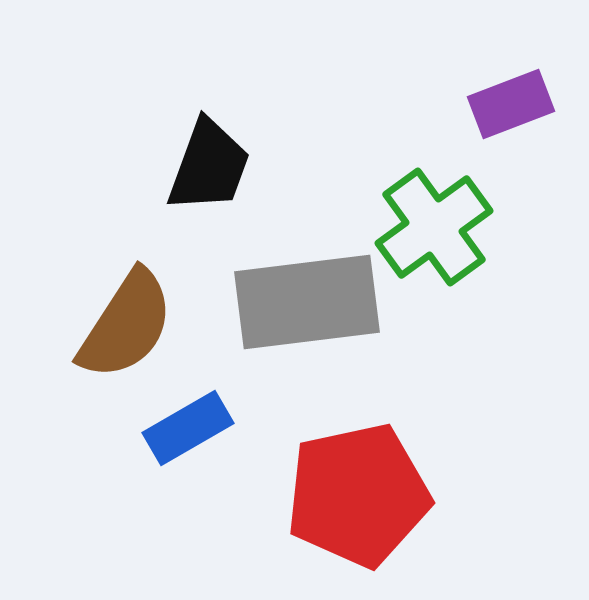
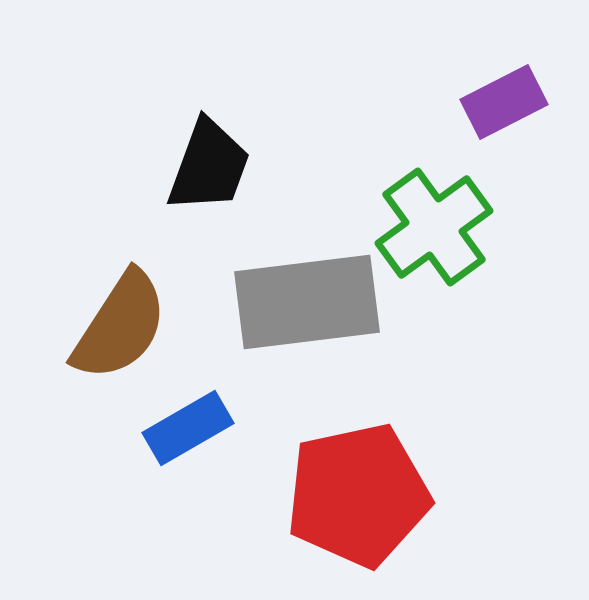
purple rectangle: moved 7 px left, 2 px up; rotated 6 degrees counterclockwise
brown semicircle: moved 6 px left, 1 px down
